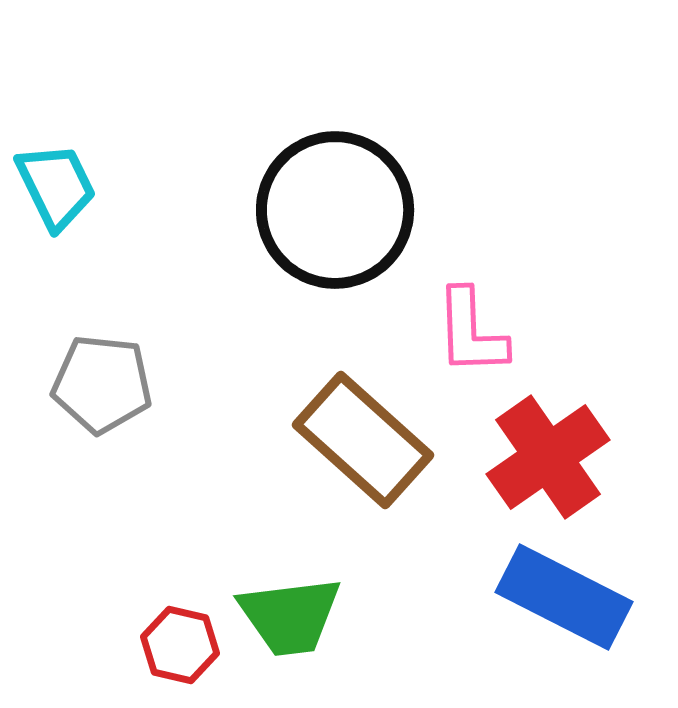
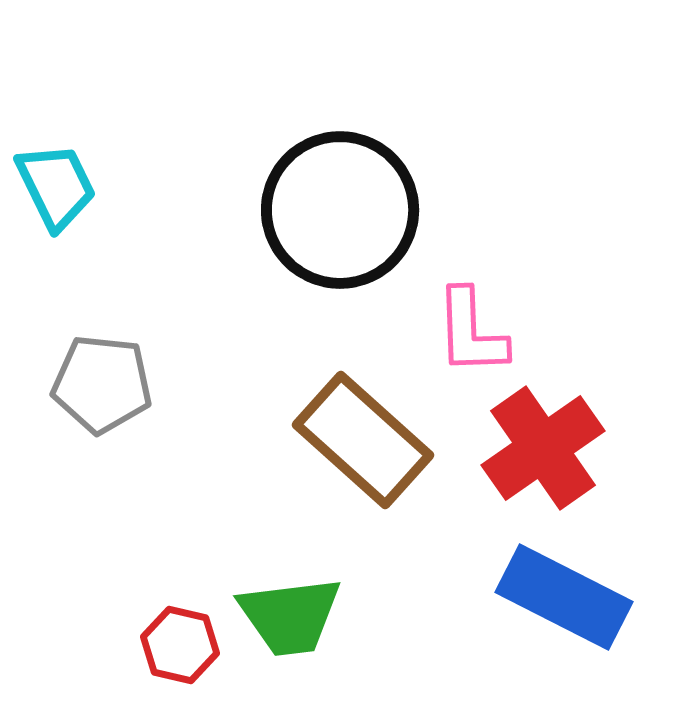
black circle: moved 5 px right
red cross: moved 5 px left, 9 px up
